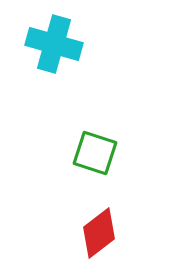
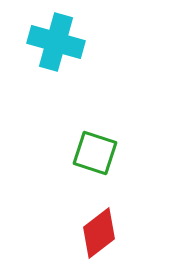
cyan cross: moved 2 px right, 2 px up
